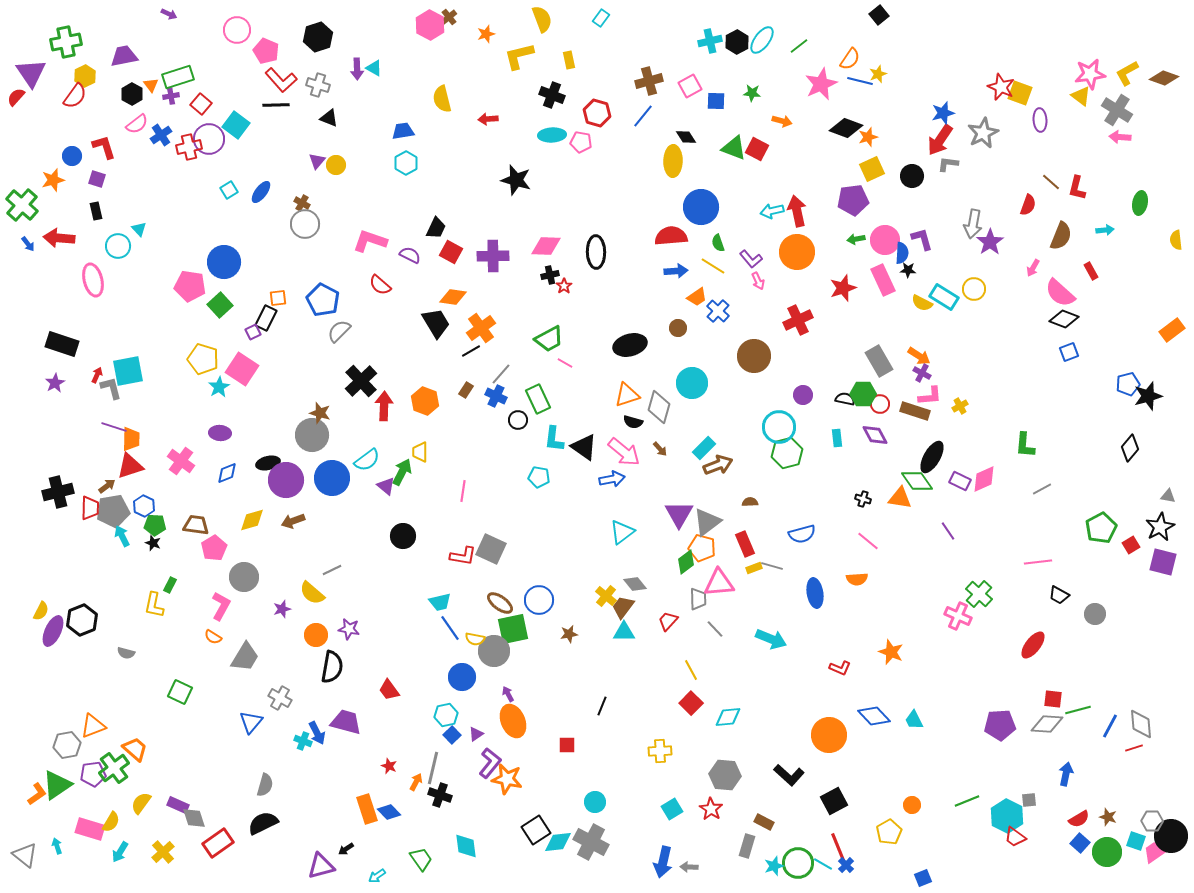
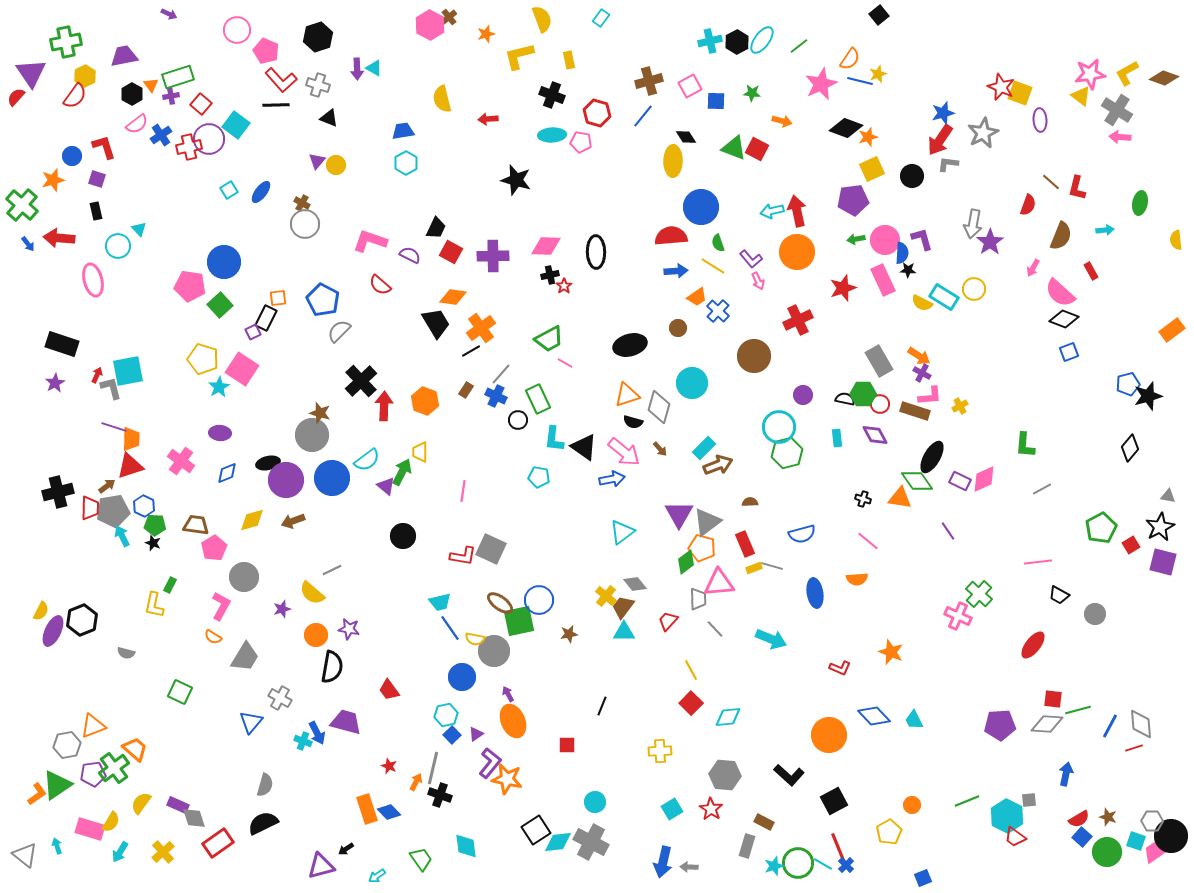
green square at (513, 629): moved 6 px right, 8 px up
blue square at (1080, 843): moved 2 px right, 6 px up
